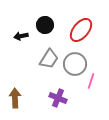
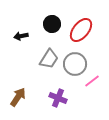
black circle: moved 7 px right, 1 px up
pink line: moved 1 px right; rotated 35 degrees clockwise
brown arrow: moved 3 px right, 1 px up; rotated 36 degrees clockwise
